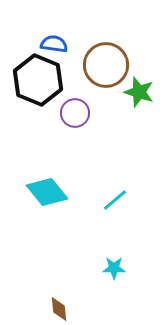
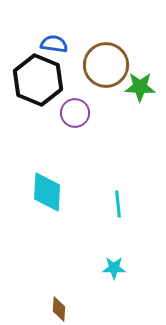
green star: moved 1 px right, 5 px up; rotated 16 degrees counterclockwise
cyan diamond: rotated 42 degrees clockwise
cyan line: moved 3 px right, 4 px down; rotated 56 degrees counterclockwise
brown diamond: rotated 10 degrees clockwise
